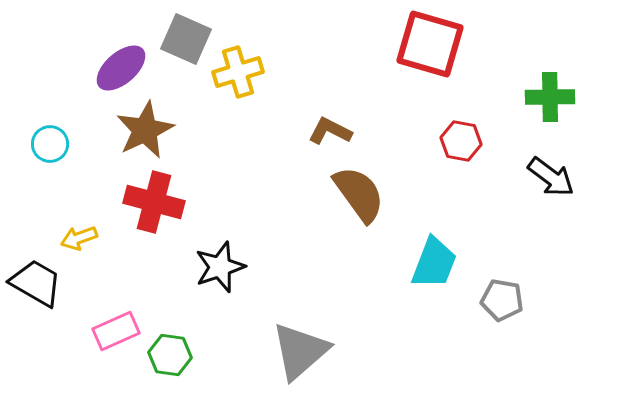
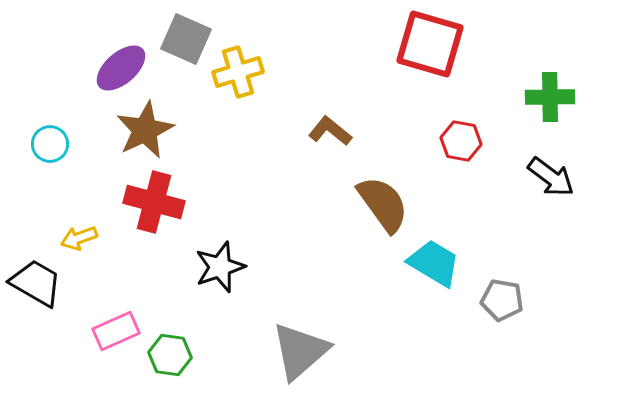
brown L-shape: rotated 12 degrees clockwise
brown semicircle: moved 24 px right, 10 px down
cyan trapezoid: rotated 80 degrees counterclockwise
